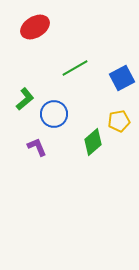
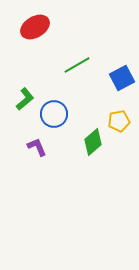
green line: moved 2 px right, 3 px up
